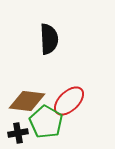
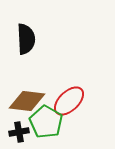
black semicircle: moved 23 px left
black cross: moved 1 px right, 1 px up
